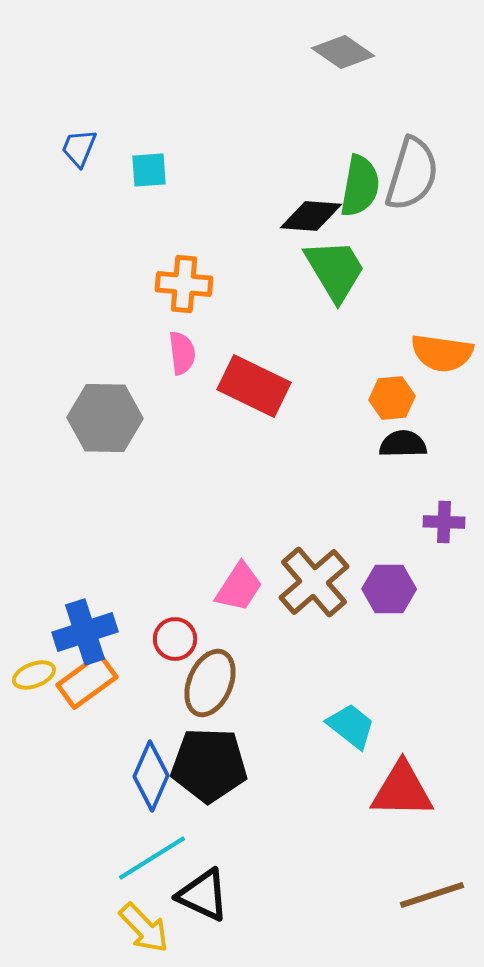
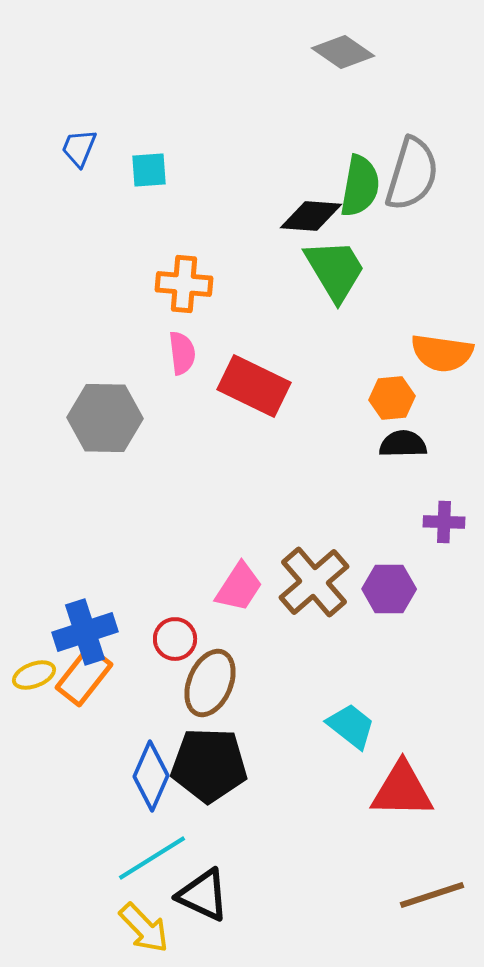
orange rectangle: moved 3 px left, 5 px up; rotated 16 degrees counterclockwise
